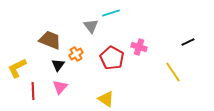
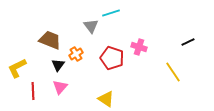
red pentagon: rotated 10 degrees counterclockwise
